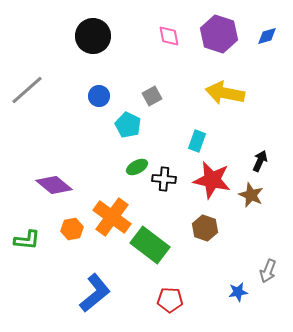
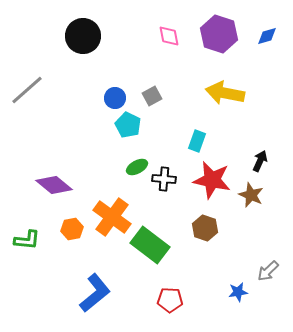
black circle: moved 10 px left
blue circle: moved 16 px right, 2 px down
gray arrow: rotated 25 degrees clockwise
